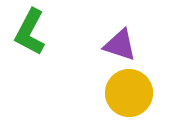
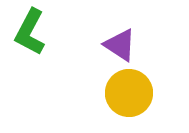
purple triangle: rotated 15 degrees clockwise
